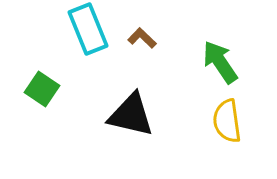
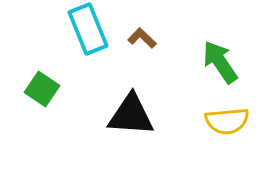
black triangle: rotated 9 degrees counterclockwise
yellow semicircle: rotated 87 degrees counterclockwise
